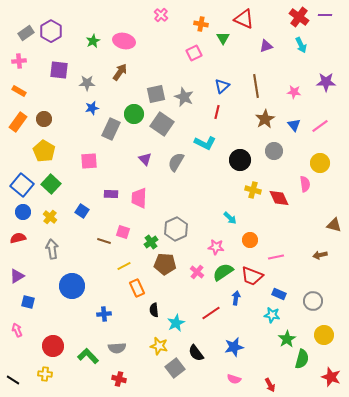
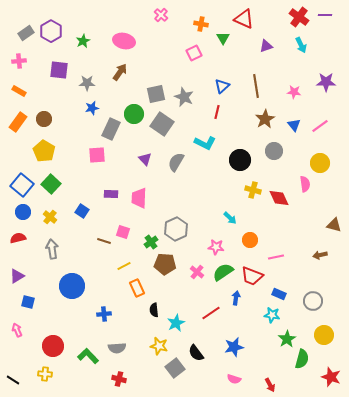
green star at (93, 41): moved 10 px left
pink square at (89, 161): moved 8 px right, 6 px up
